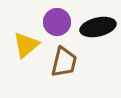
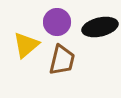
black ellipse: moved 2 px right
brown trapezoid: moved 2 px left, 2 px up
